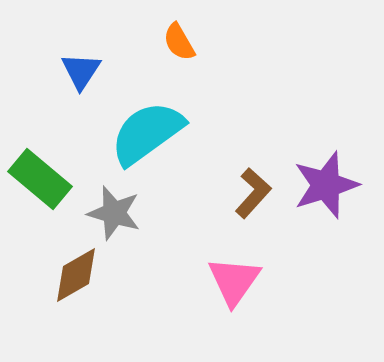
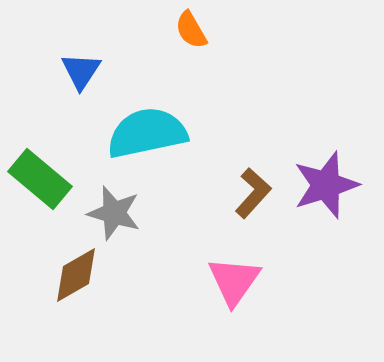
orange semicircle: moved 12 px right, 12 px up
cyan semicircle: rotated 24 degrees clockwise
